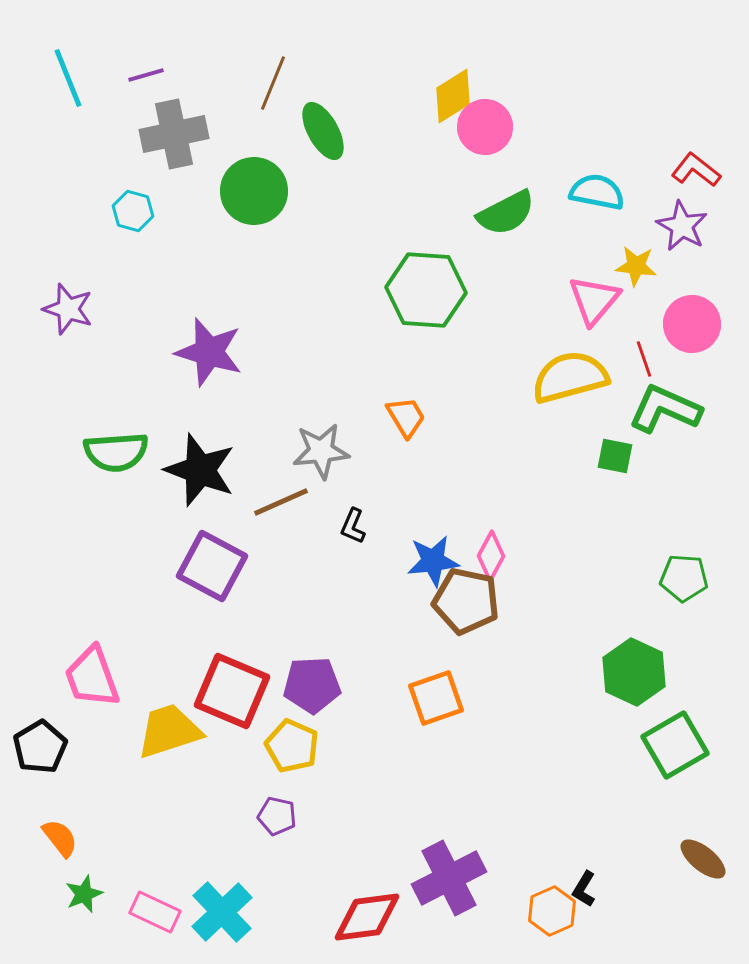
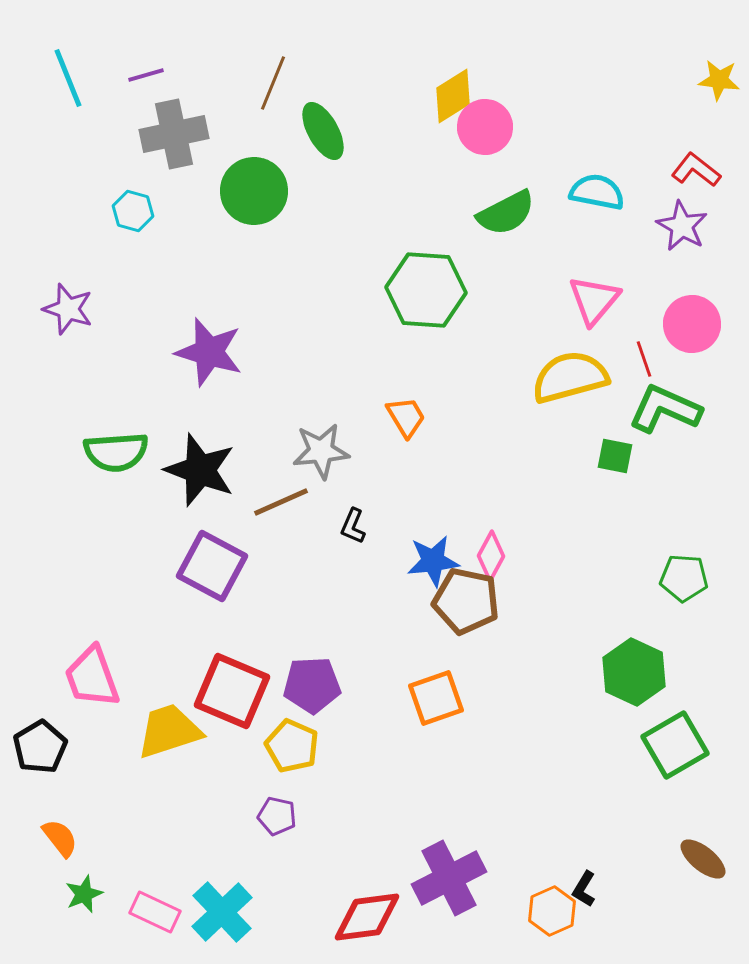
yellow star at (636, 266): moved 83 px right, 186 px up
